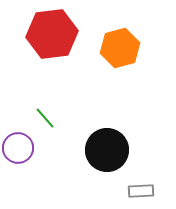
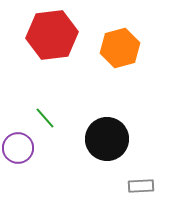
red hexagon: moved 1 px down
black circle: moved 11 px up
gray rectangle: moved 5 px up
